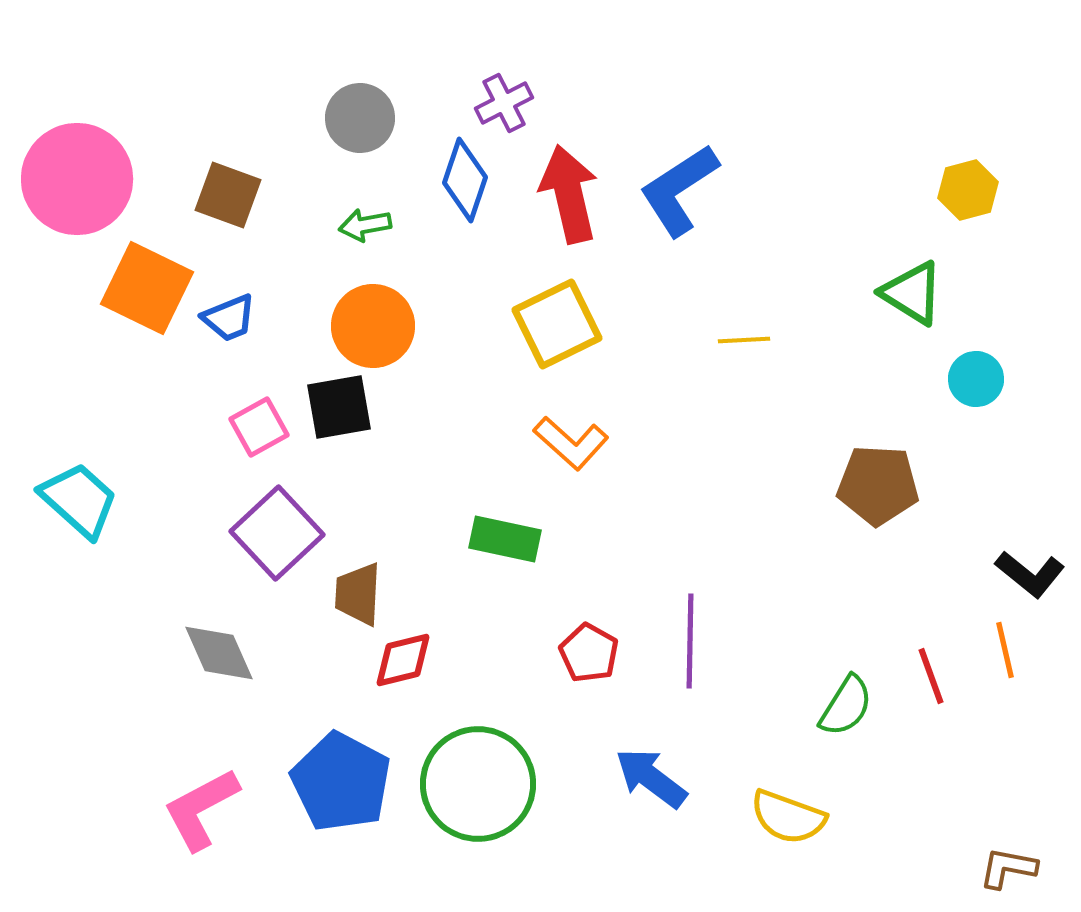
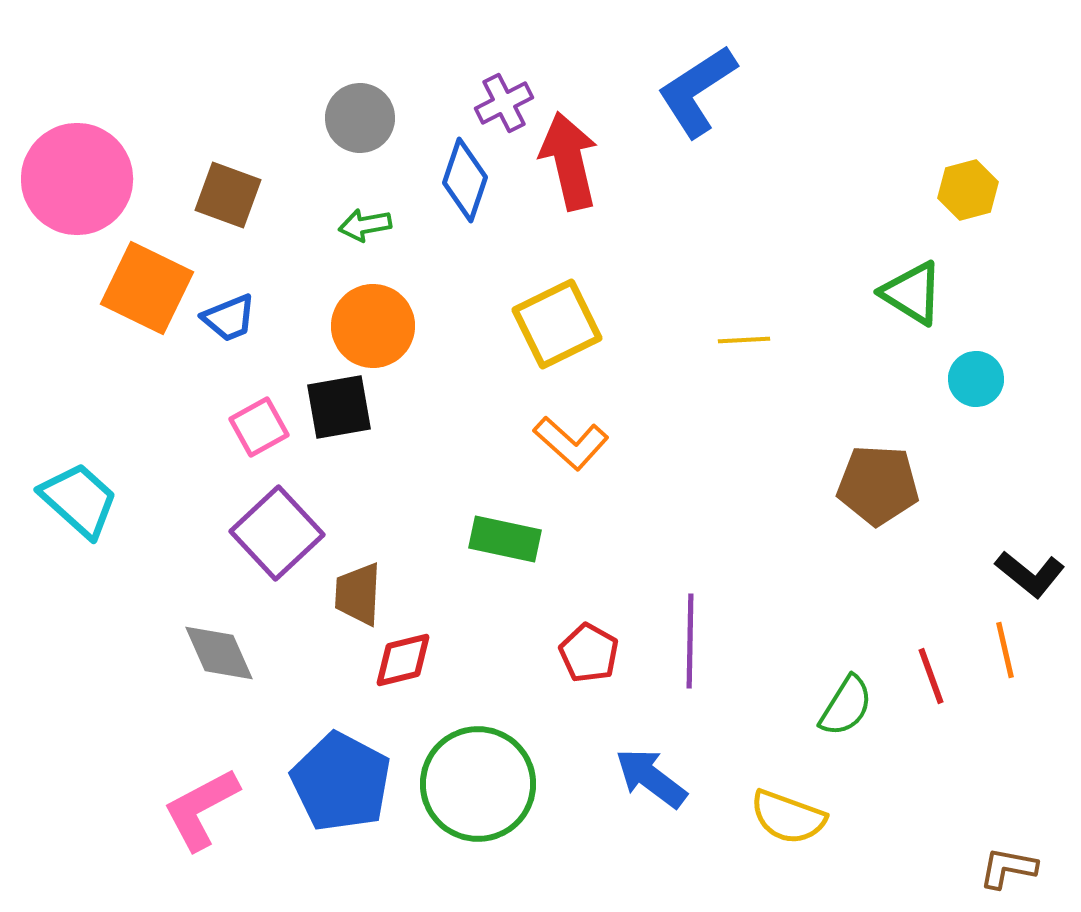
blue L-shape: moved 18 px right, 99 px up
red arrow: moved 33 px up
